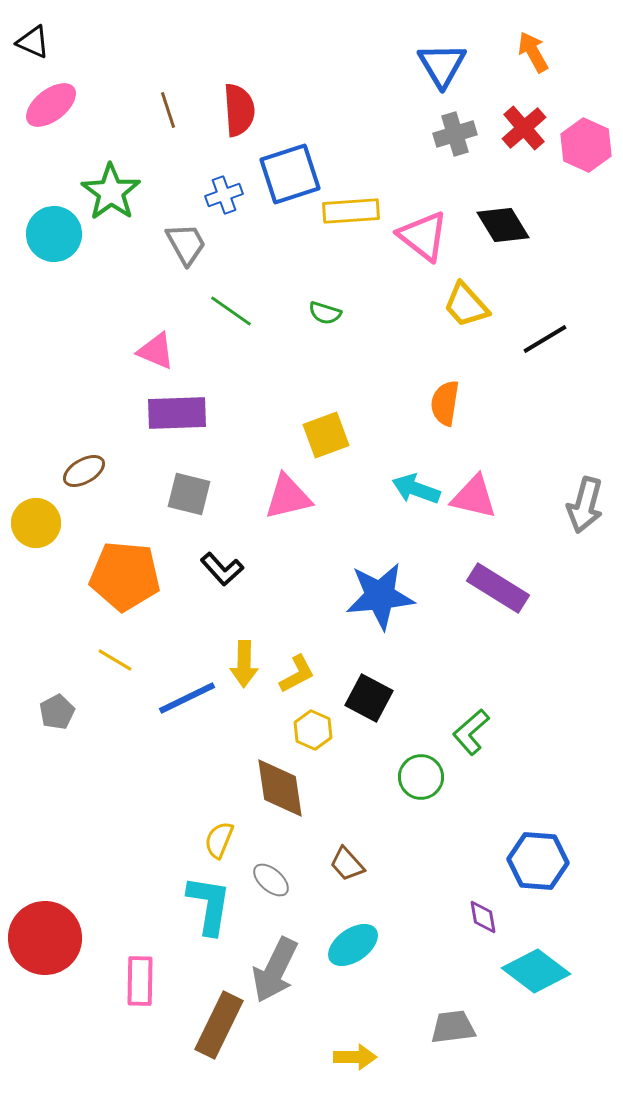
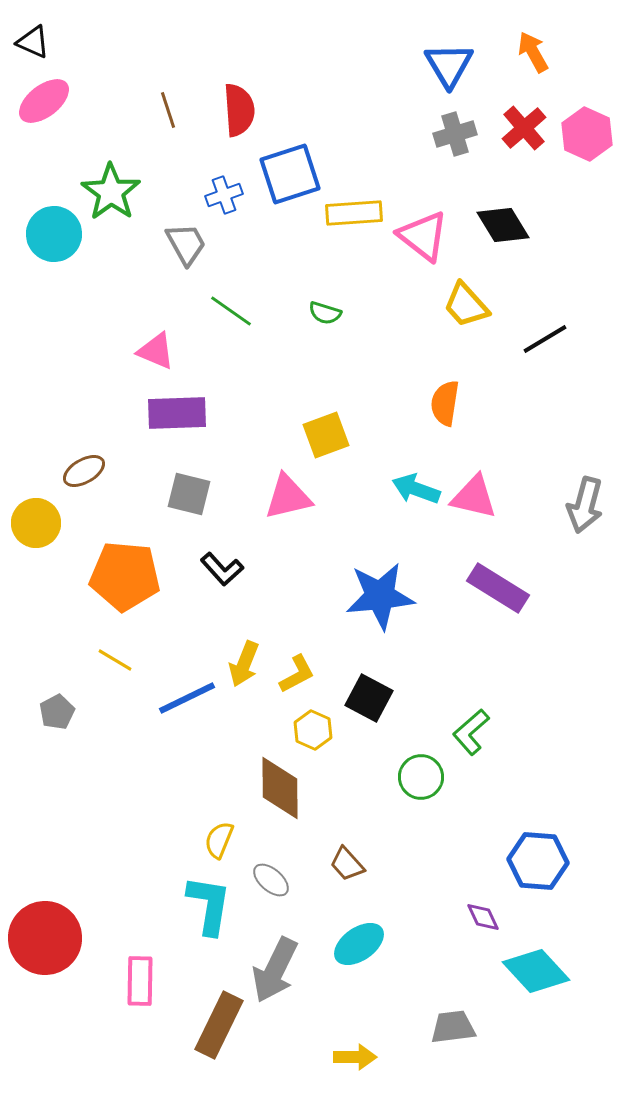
blue triangle at (442, 65): moved 7 px right
pink ellipse at (51, 105): moved 7 px left, 4 px up
pink hexagon at (586, 145): moved 1 px right, 11 px up
yellow rectangle at (351, 211): moved 3 px right, 2 px down
yellow arrow at (244, 664): rotated 21 degrees clockwise
brown diamond at (280, 788): rotated 8 degrees clockwise
purple diamond at (483, 917): rotated 15 degrees counterclockwise
cyan ellipse at (353, 945): moved 6 px right, 1 px up
cyan diamond at (536, 971): rotated 10 degrees clockwise
